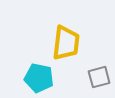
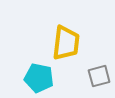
gray square: moved 1 px up
